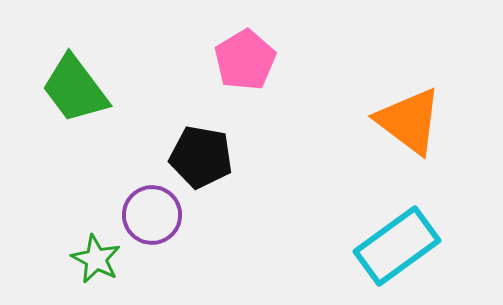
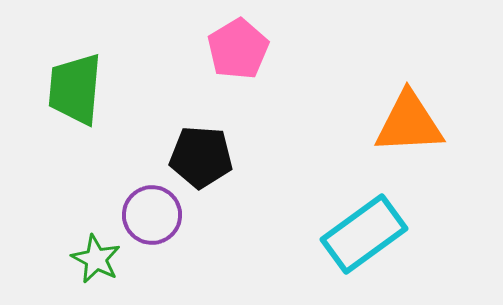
pink pentagon: moved 7 px left, 11 px up
green trapezoid: rotated 42 degrees clockwise
orange triangle: moved 2 px down; rotated 40 degrees counterclockwise
black pentagon: rotated 6 degrees counterclockwise
cyan rectangle: moved 33 px left, 12 px up
